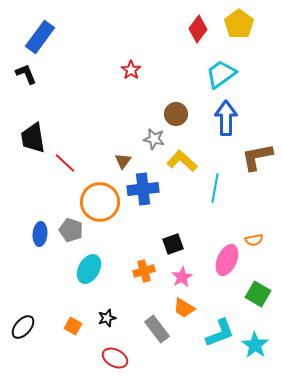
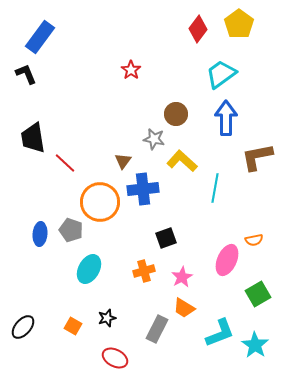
black square: moved 7 px left, 6 px up
green square: rotated 30 degrees clockwise
gray rectangle: rotated 64 degrees clockwise
